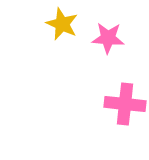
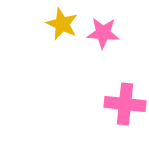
pink star: moved 5 px left, 5 px up
